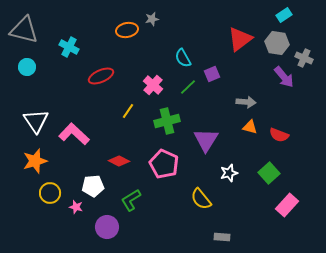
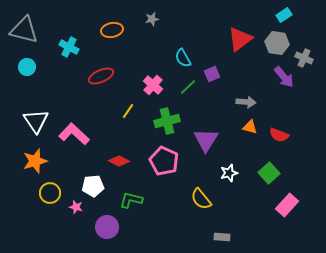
orange ellipse: moved 15 px left
pink pentagon: moved 3 px up
green L-shape: rotated 45 degrees clockwise
